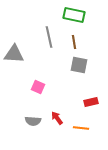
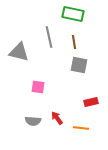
green rectangle: moved 1 px left, 1 px up
gray triangle: moved 5 px right, 2 px up; rotated 10 degrees clockwise
pink square: rotated 16 degrees counterclockwise
